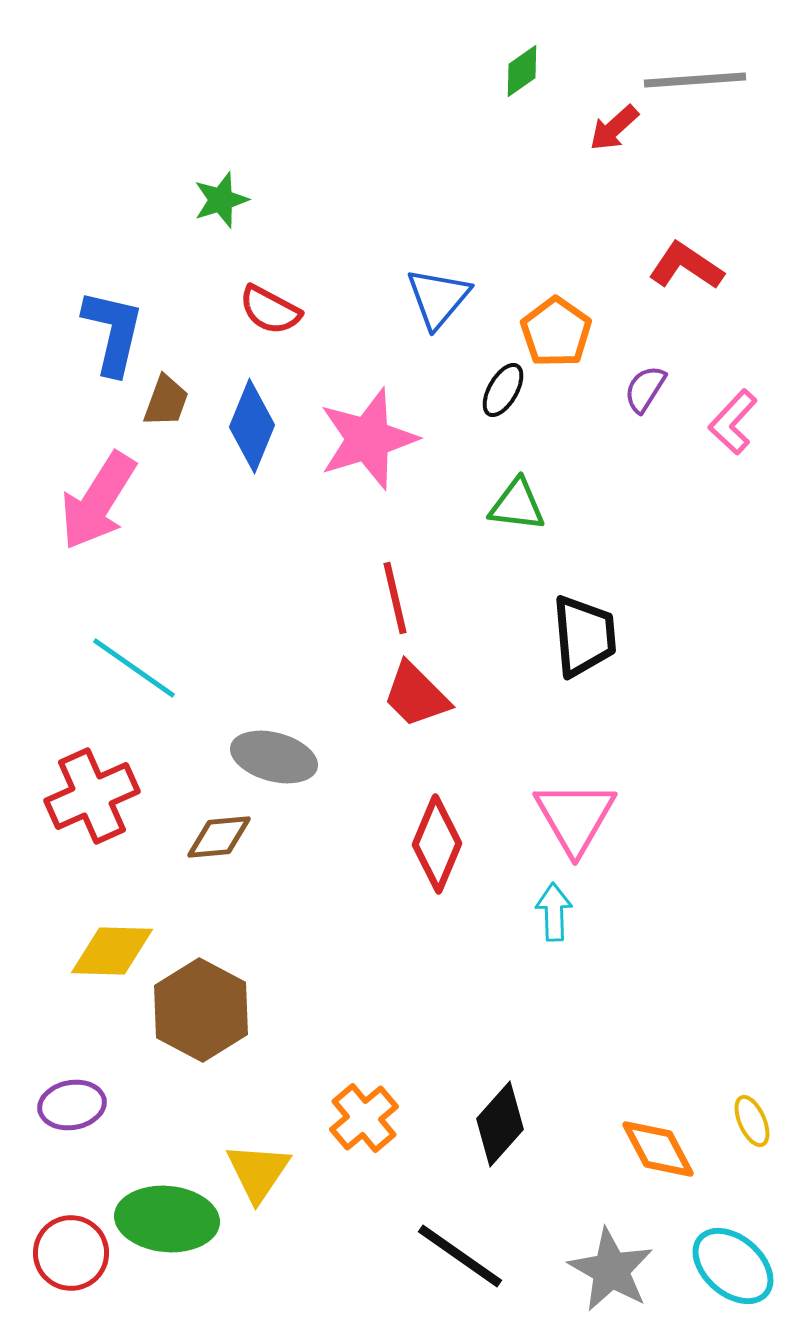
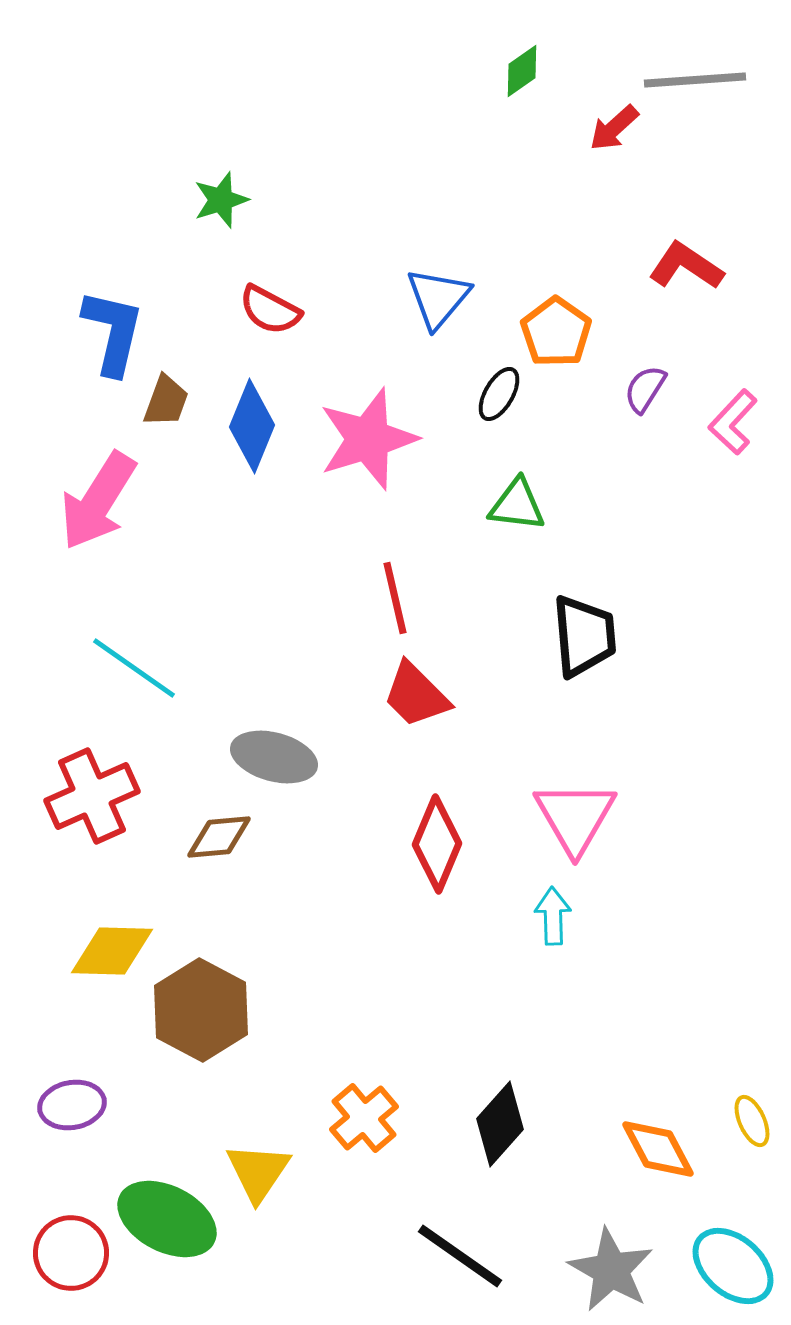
black ellipse: moved 4 px left, 4 px down
cyan arrow: moved 1 px left, 4 px down
green ellipse: rotated 22 degrees clockwise
